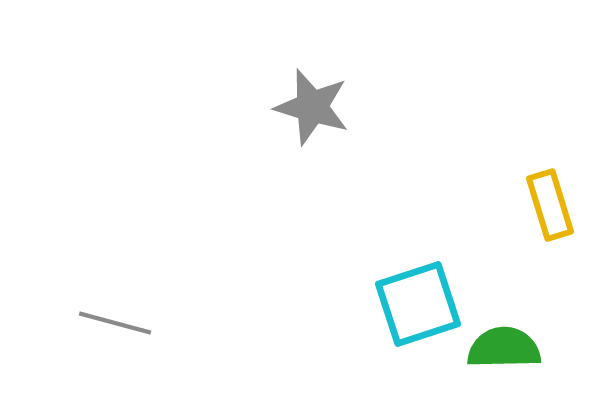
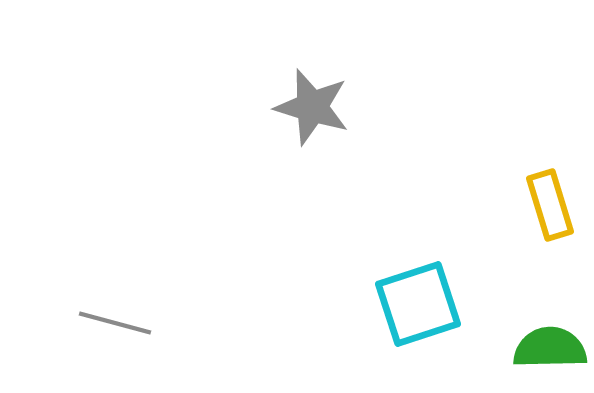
green semicircle: moved 46 px right
